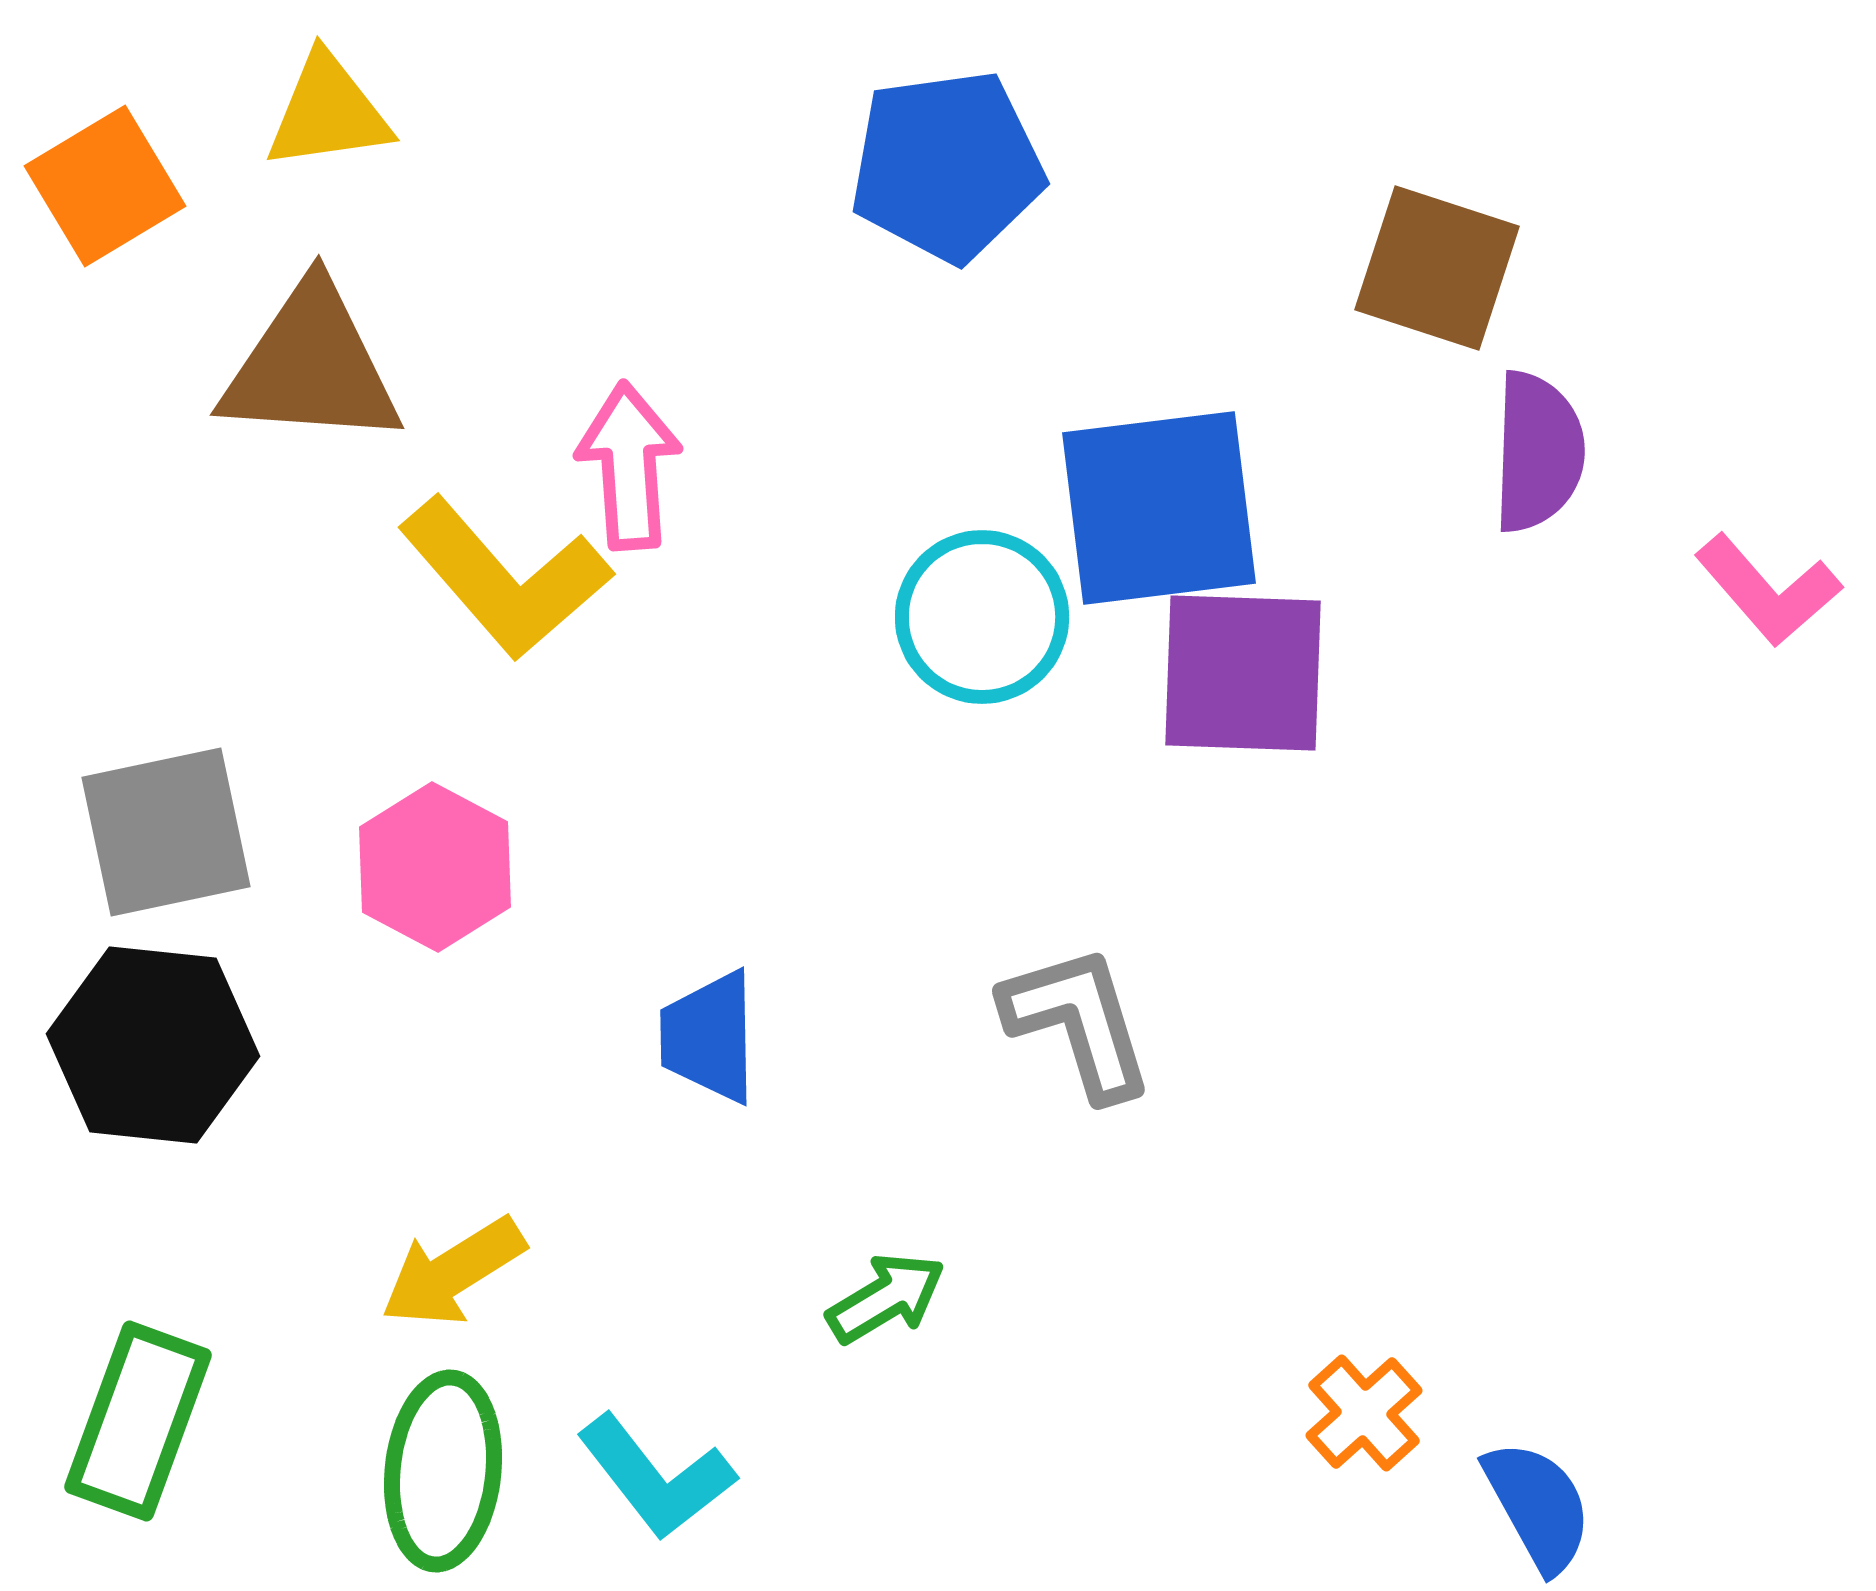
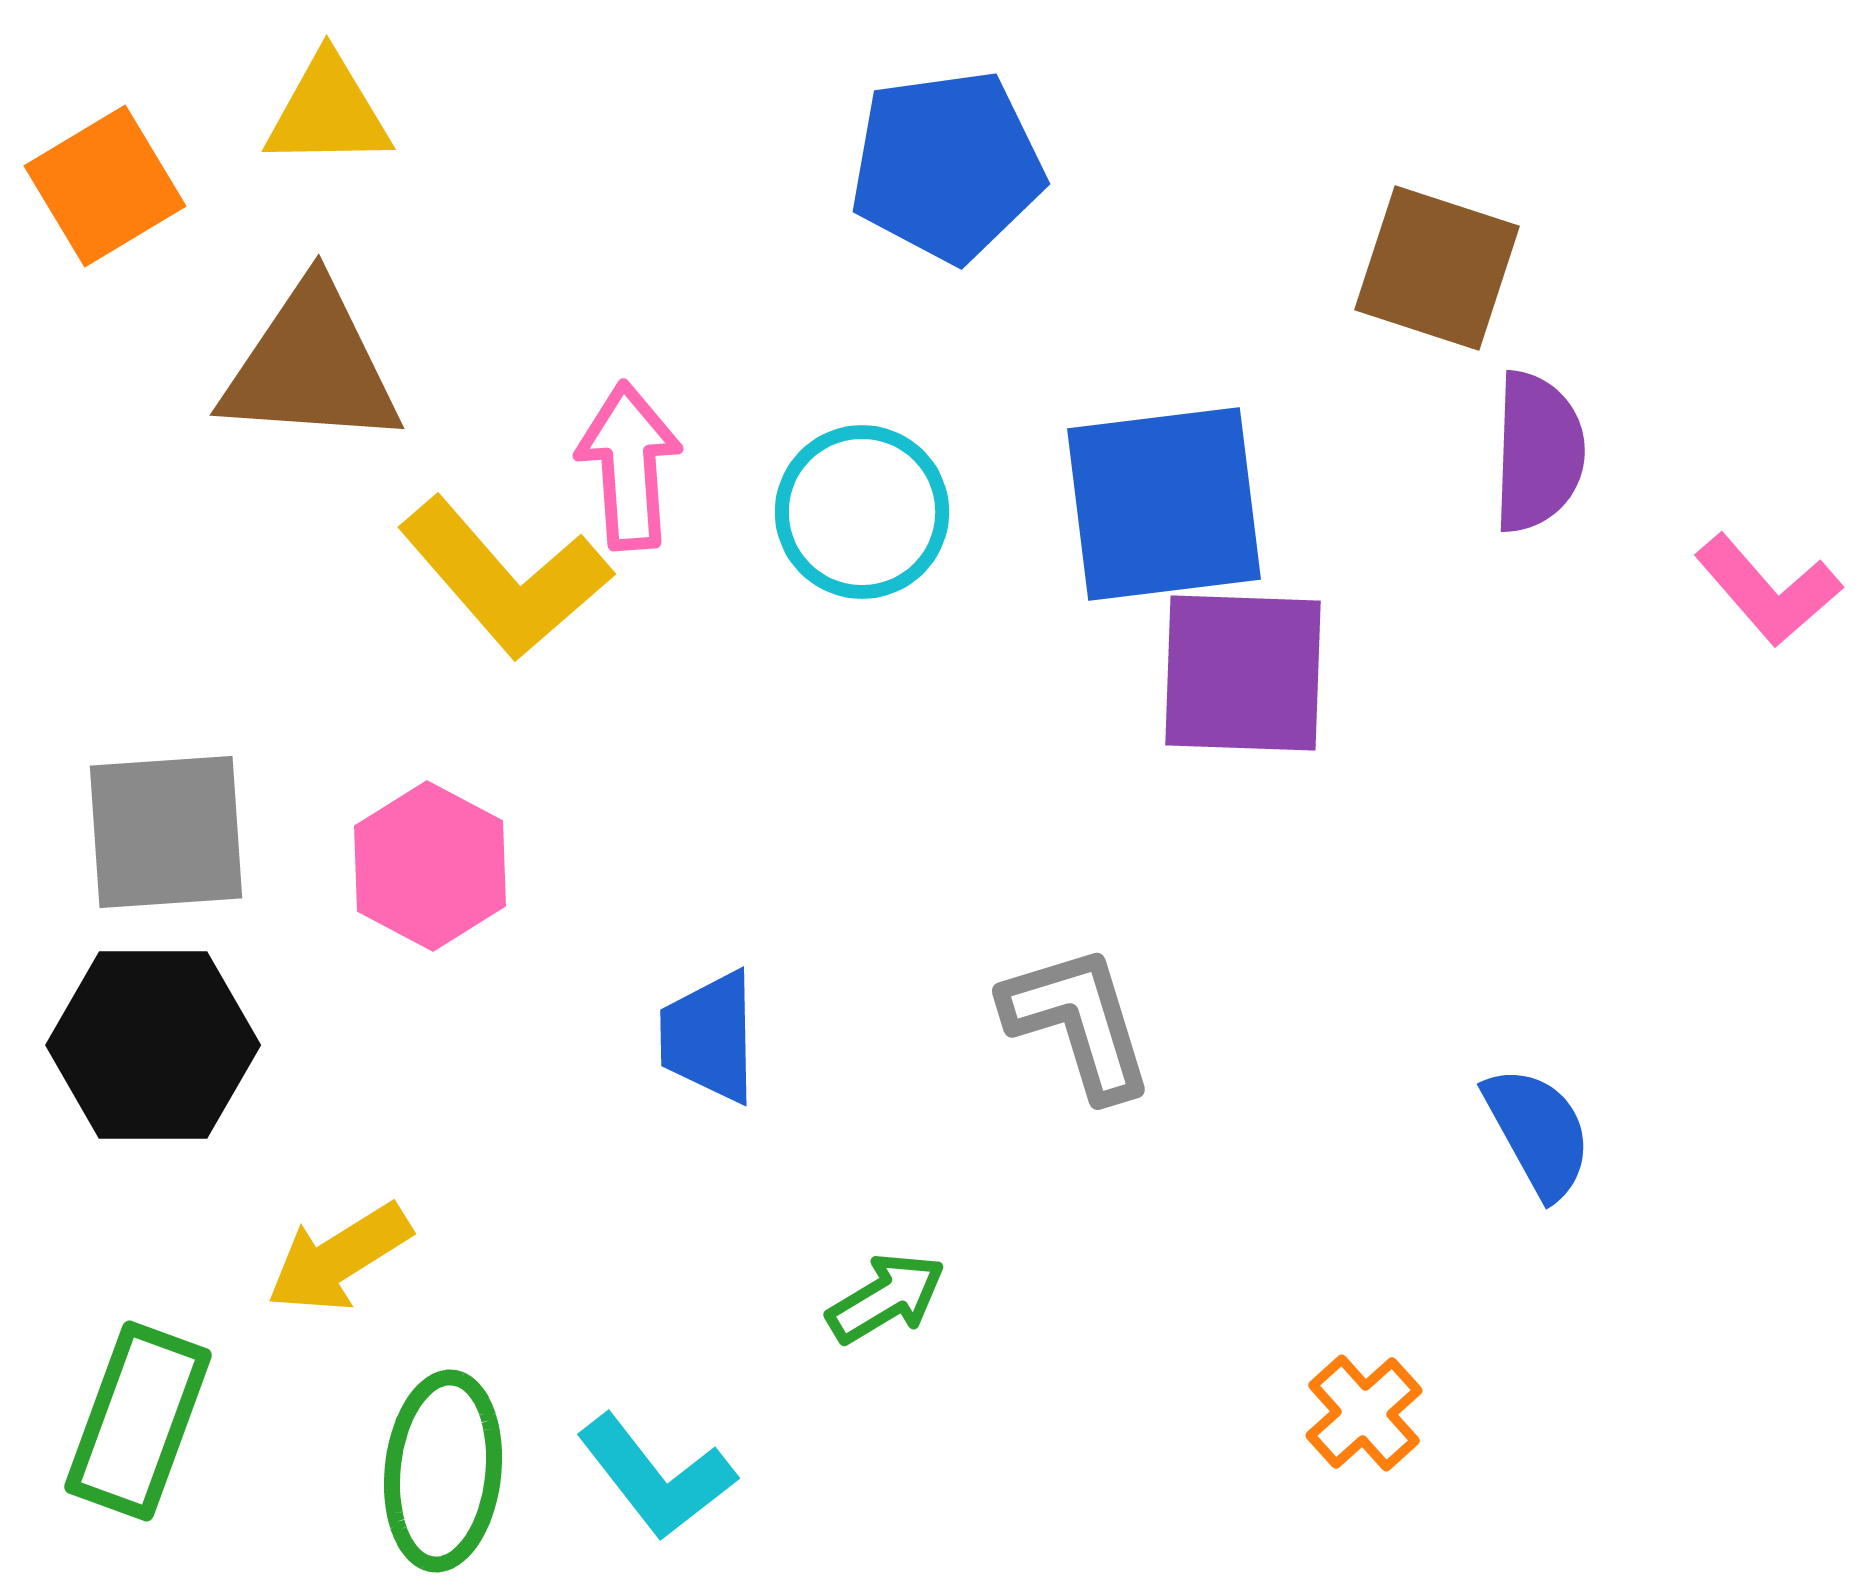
yellow triangle: rotated 7 degrees clockwise
blue square: moved 5 px right, 4 px up
cyan circle: moved 120 px left, 105 px up
gray square: rotated 8 degrees clockwise
pink hexagon: moved 5 px left, 1 px up
black hexagon: rotated 6 degrees counterclockwise
yellow arrow: moved 114 px left, 14 px up
blue semicircle: moved 374 px up
